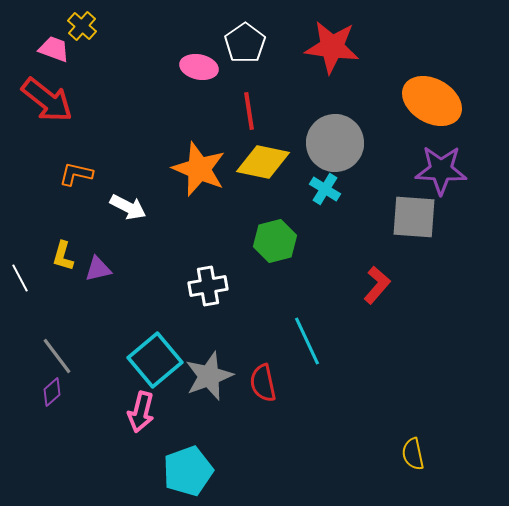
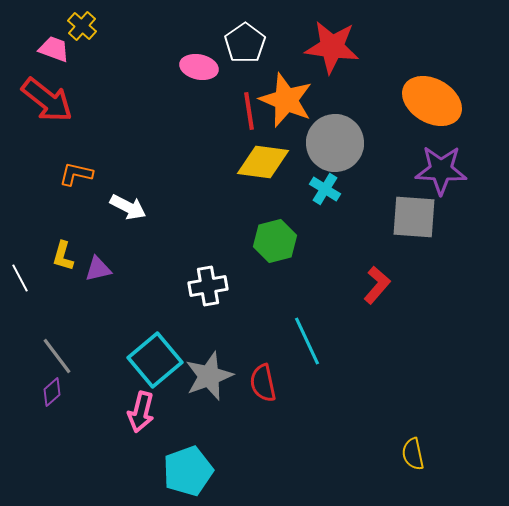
yellow diamond: rotated 4 degrees counterclockwise
orange star: moved 87 px right, 69 px up
